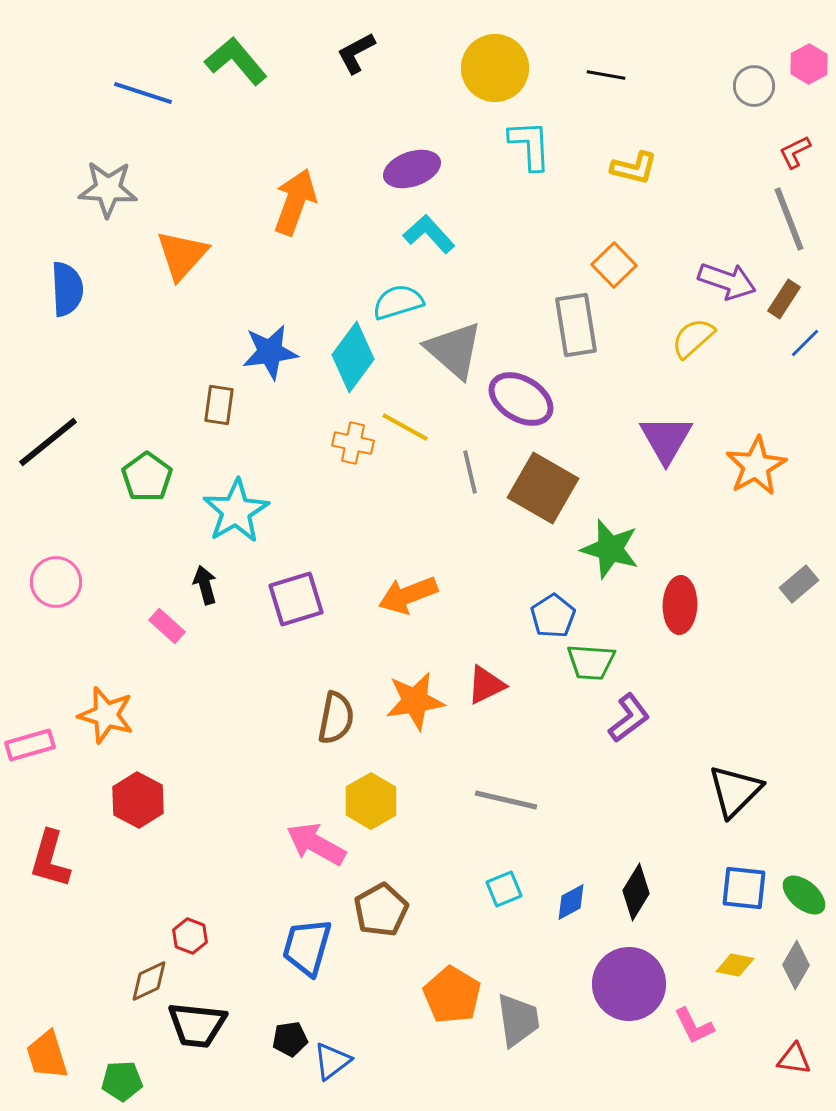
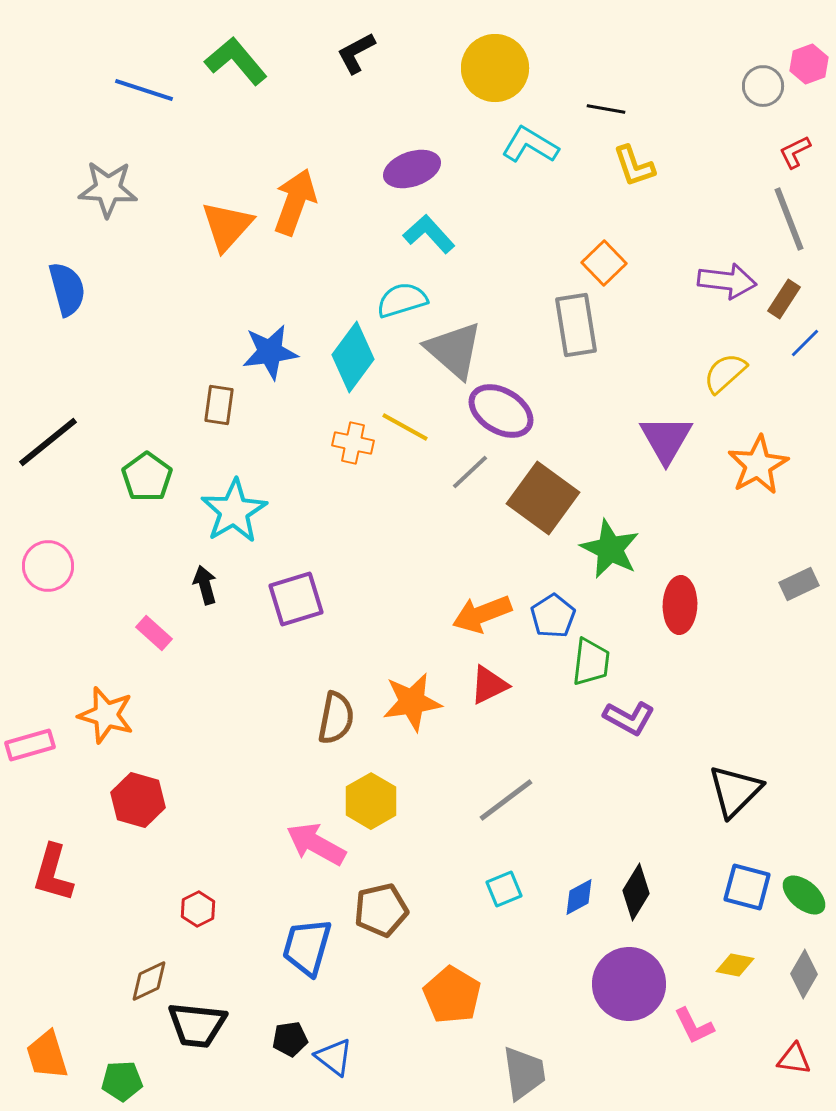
pink hexagon at (809, 64): rotated 9 degrees clockwise
black line at (606, 75): moved 34 px down
gray circle at (754, 86): moved 9 px right
blue line at (143, 93): moved 1 px right, 3 px up
cyan L-shape at (530, 145): rotated 56 degrees counterclockwise
yellow L-shape at (634, 168): moved 2 px up; rotated 57 degrees clockwise
orange triangle at (182, 255): moved 45 px right, 29 px up
orange square at (614, 265): moved 10 px left, 2 px up
purple arrow at (727, 281): rotated 12 degrees counterclockwise
blue semicircle at (67, 289): rotated 12 degrees counterclockwise
cyan semicircle at (398, 302): moved 4 px right, 2 px up
yellow semicircle at (693, 338): moved 32 px right, 35 px down
purple ellipse at (521, 399): moved 20 px left, 12 px down
orange star at (756, 466): moved 2 px right, 1 px up
gray line at (470, 472): rotated 60 degrees clockwise
brown square at (543, 488): moved 10 px down; rotated 6 degrees clockwise
cyan star at (236, 511): moved 2 px left
green star at (610, 549): rotated 10 degrees clockwise
pink circle at (56, 582): moved 8 px left, 16 px up
gray rectangle at (799, 584): rotated 15 degrees clockwise
orange arrow at (408, 595): moved 74 px right, 19 px down
pink rectangle at (167, 626): moved 13 px left, 7 px down
green trapezoid at (591, 662): rotated 87 degrees counterclockwise
red triangle at (486, 685): moved 3 px right
orange star at (415, 701): moved 3 px left, 1 px down
purple L-shape at (629, 718): rotated 66 degrees clockwise
red hexagon at (138, 800): rotated 12 degrees counterclockwise
gray line at (506, 800): rotated 50 degrees counterclockwise
red L-shape at (50, 859): moved 3 px right, 14 px down
blue square at (744, 888): moved 3 px right, 1 px up; rotated 9 degrees clockwise
blue diamond at (571, 902): moved 8 px right, 5 px up
brown pentagon at (381, 910): rotated 16 degrees clockwise
red hexagon at (190, 936): moved 8 px right, 27 px up; rotated 12 degrees clockwise
gray diamond at (796, 965): moved 8 px right, 9 px down
gray trapezoid at (518, 1020): moved 6 px right, 53 px down
blue triangle at (332, 1061): moved 2 px right, 4 px up; rotated 45 degrees counterclockwise
